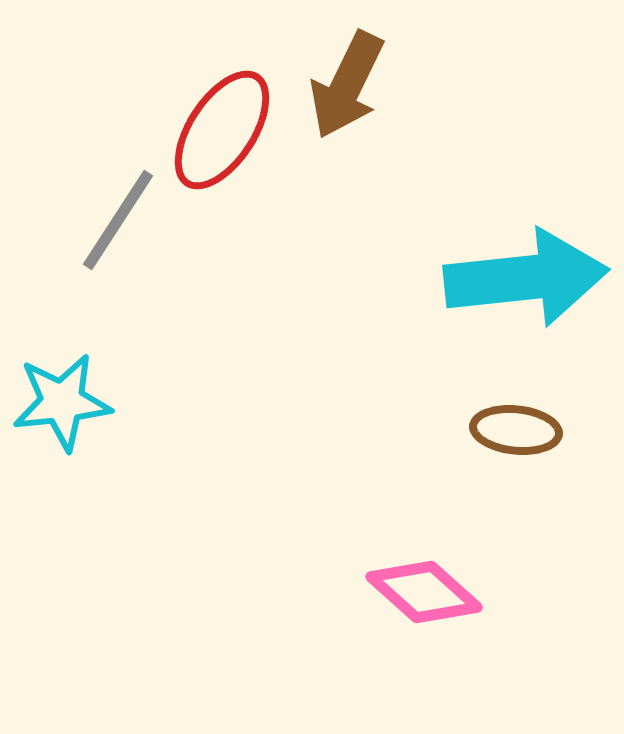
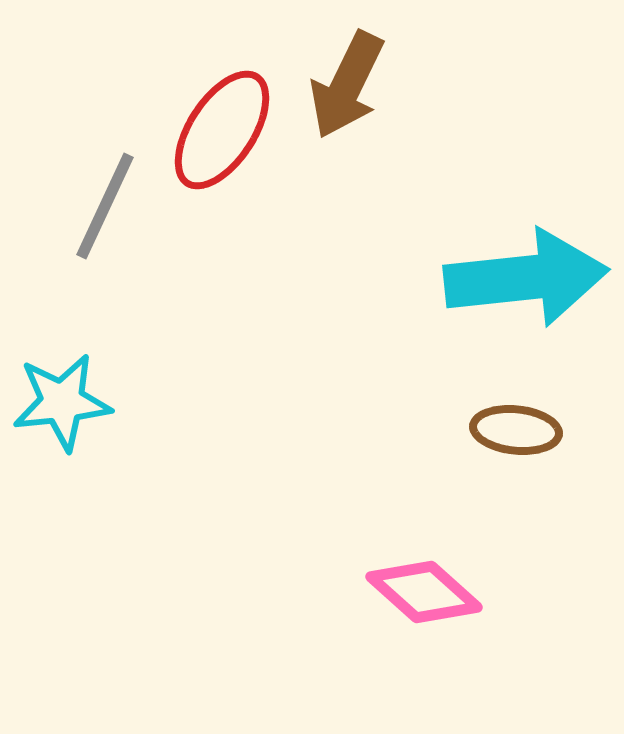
gray line: moved 13 px left, 14 px up; rotated 8 degrees counterclockwise
